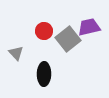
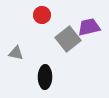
red circle: moved 2 px left, 16 px up
gray triangle: rotated 35 degrees counterclockwise
black ellipse: moved 1 px right, 3 px down
